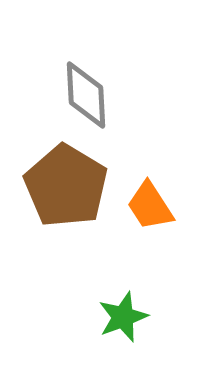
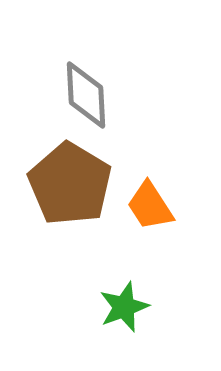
brown pentagon: moved 4 px right, 2 px up
green star: moved 1 px right, 10 px up
